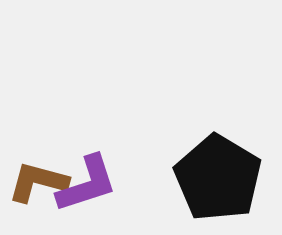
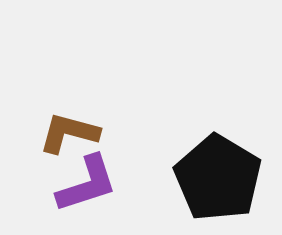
brown L-shape: moved 31 px right, 49 px up
